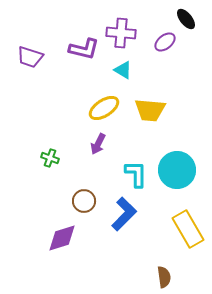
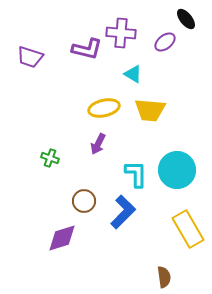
purple L-shape: moved 3 px right
cyan triangle: moved 10 px right, 4 px down
yellow ellipse: rotated 20 degrees clockwise
blue L-shape: moved 1 px left, 2 px up
